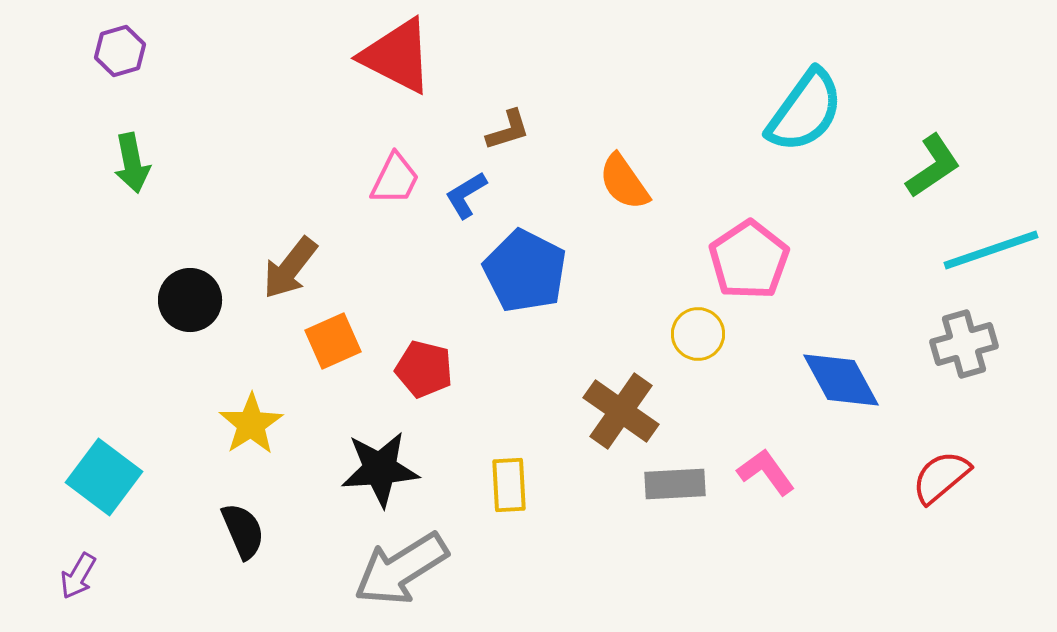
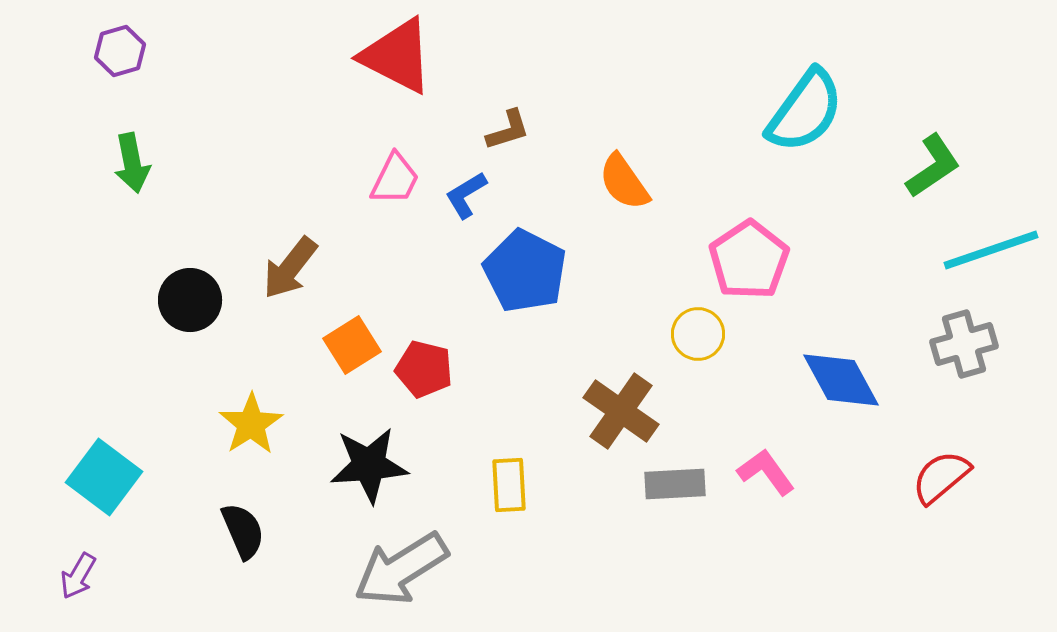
orange square: moved 19 px right, 4 px down; rotated 8 degrees counterclockwise
black star: moved 11 px left, 4 px up
